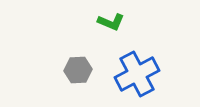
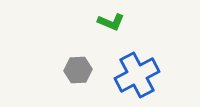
blue cross: moved 1 px down
